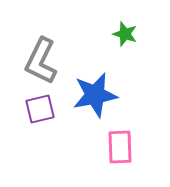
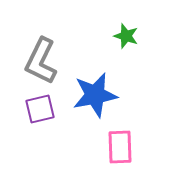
green star: moved 1 px right, 2 px down
